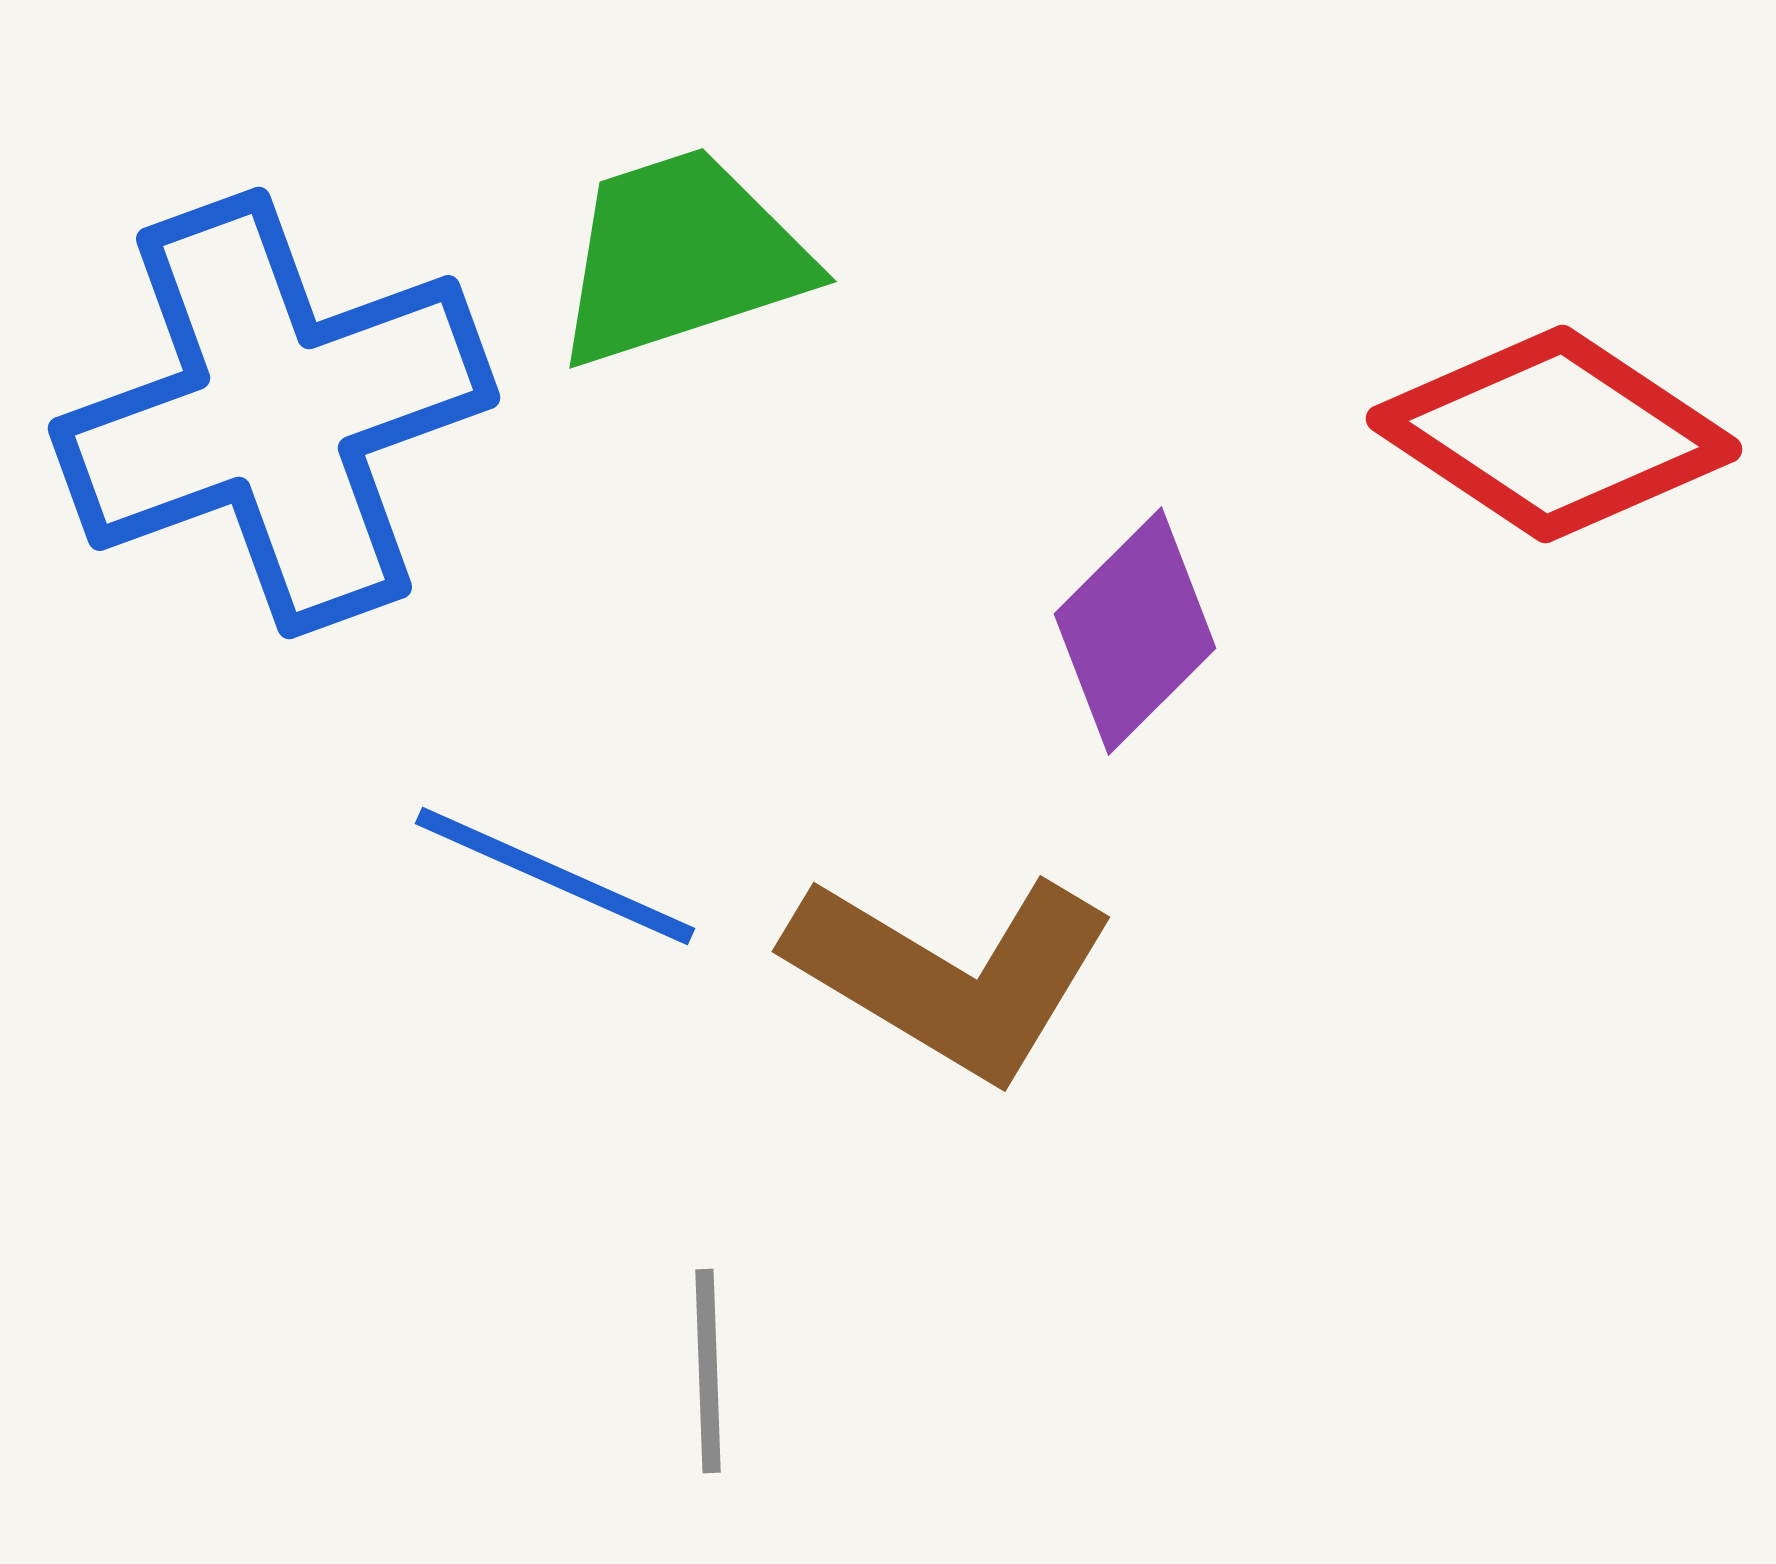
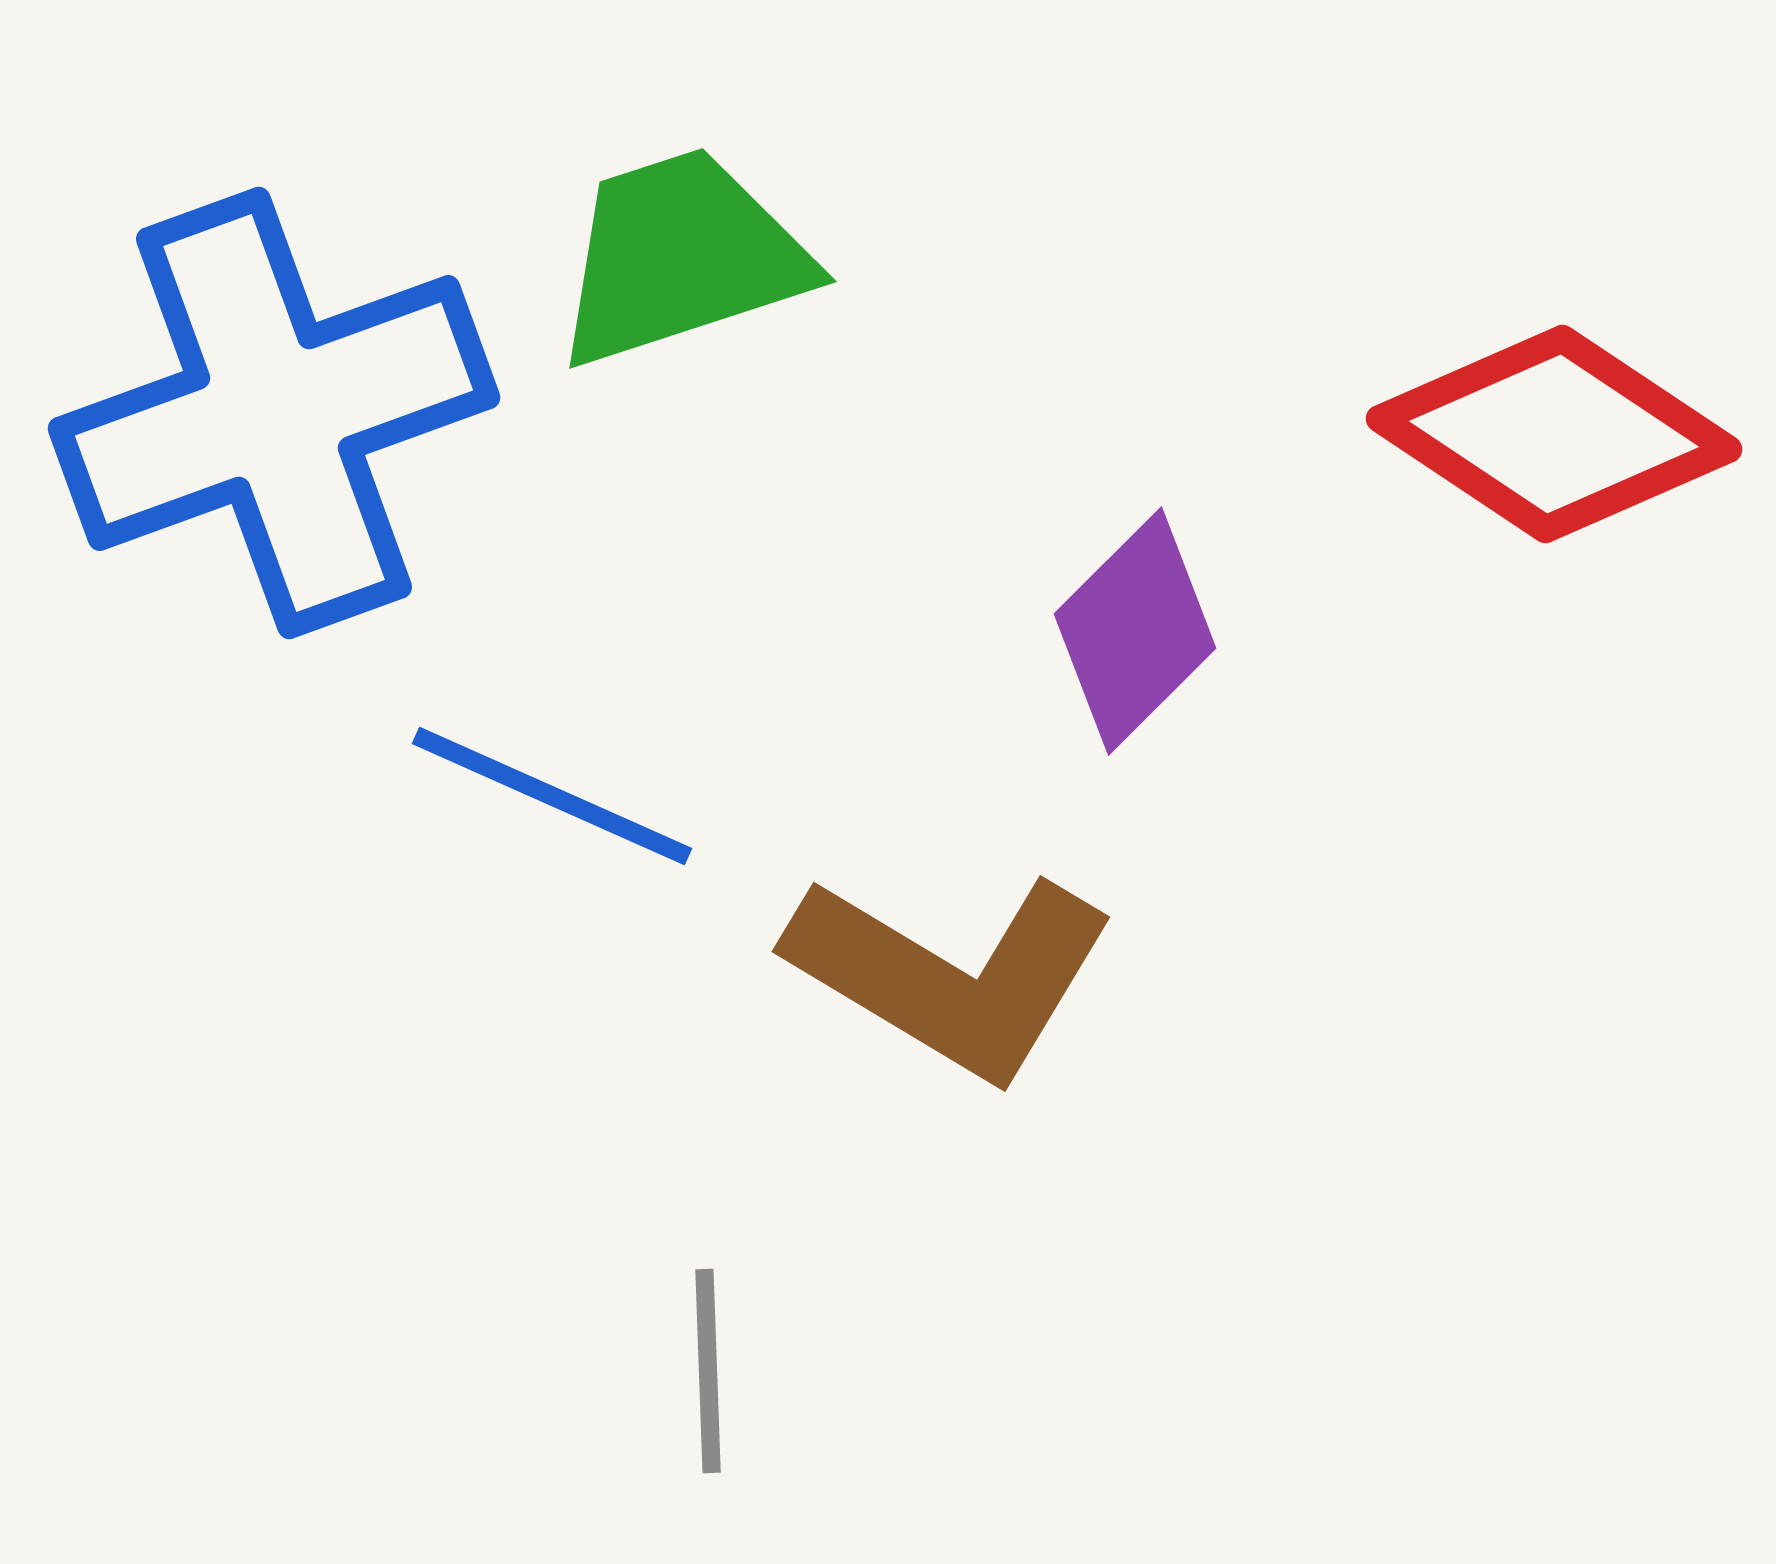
blue line: moved 3 px left, 80 px up
